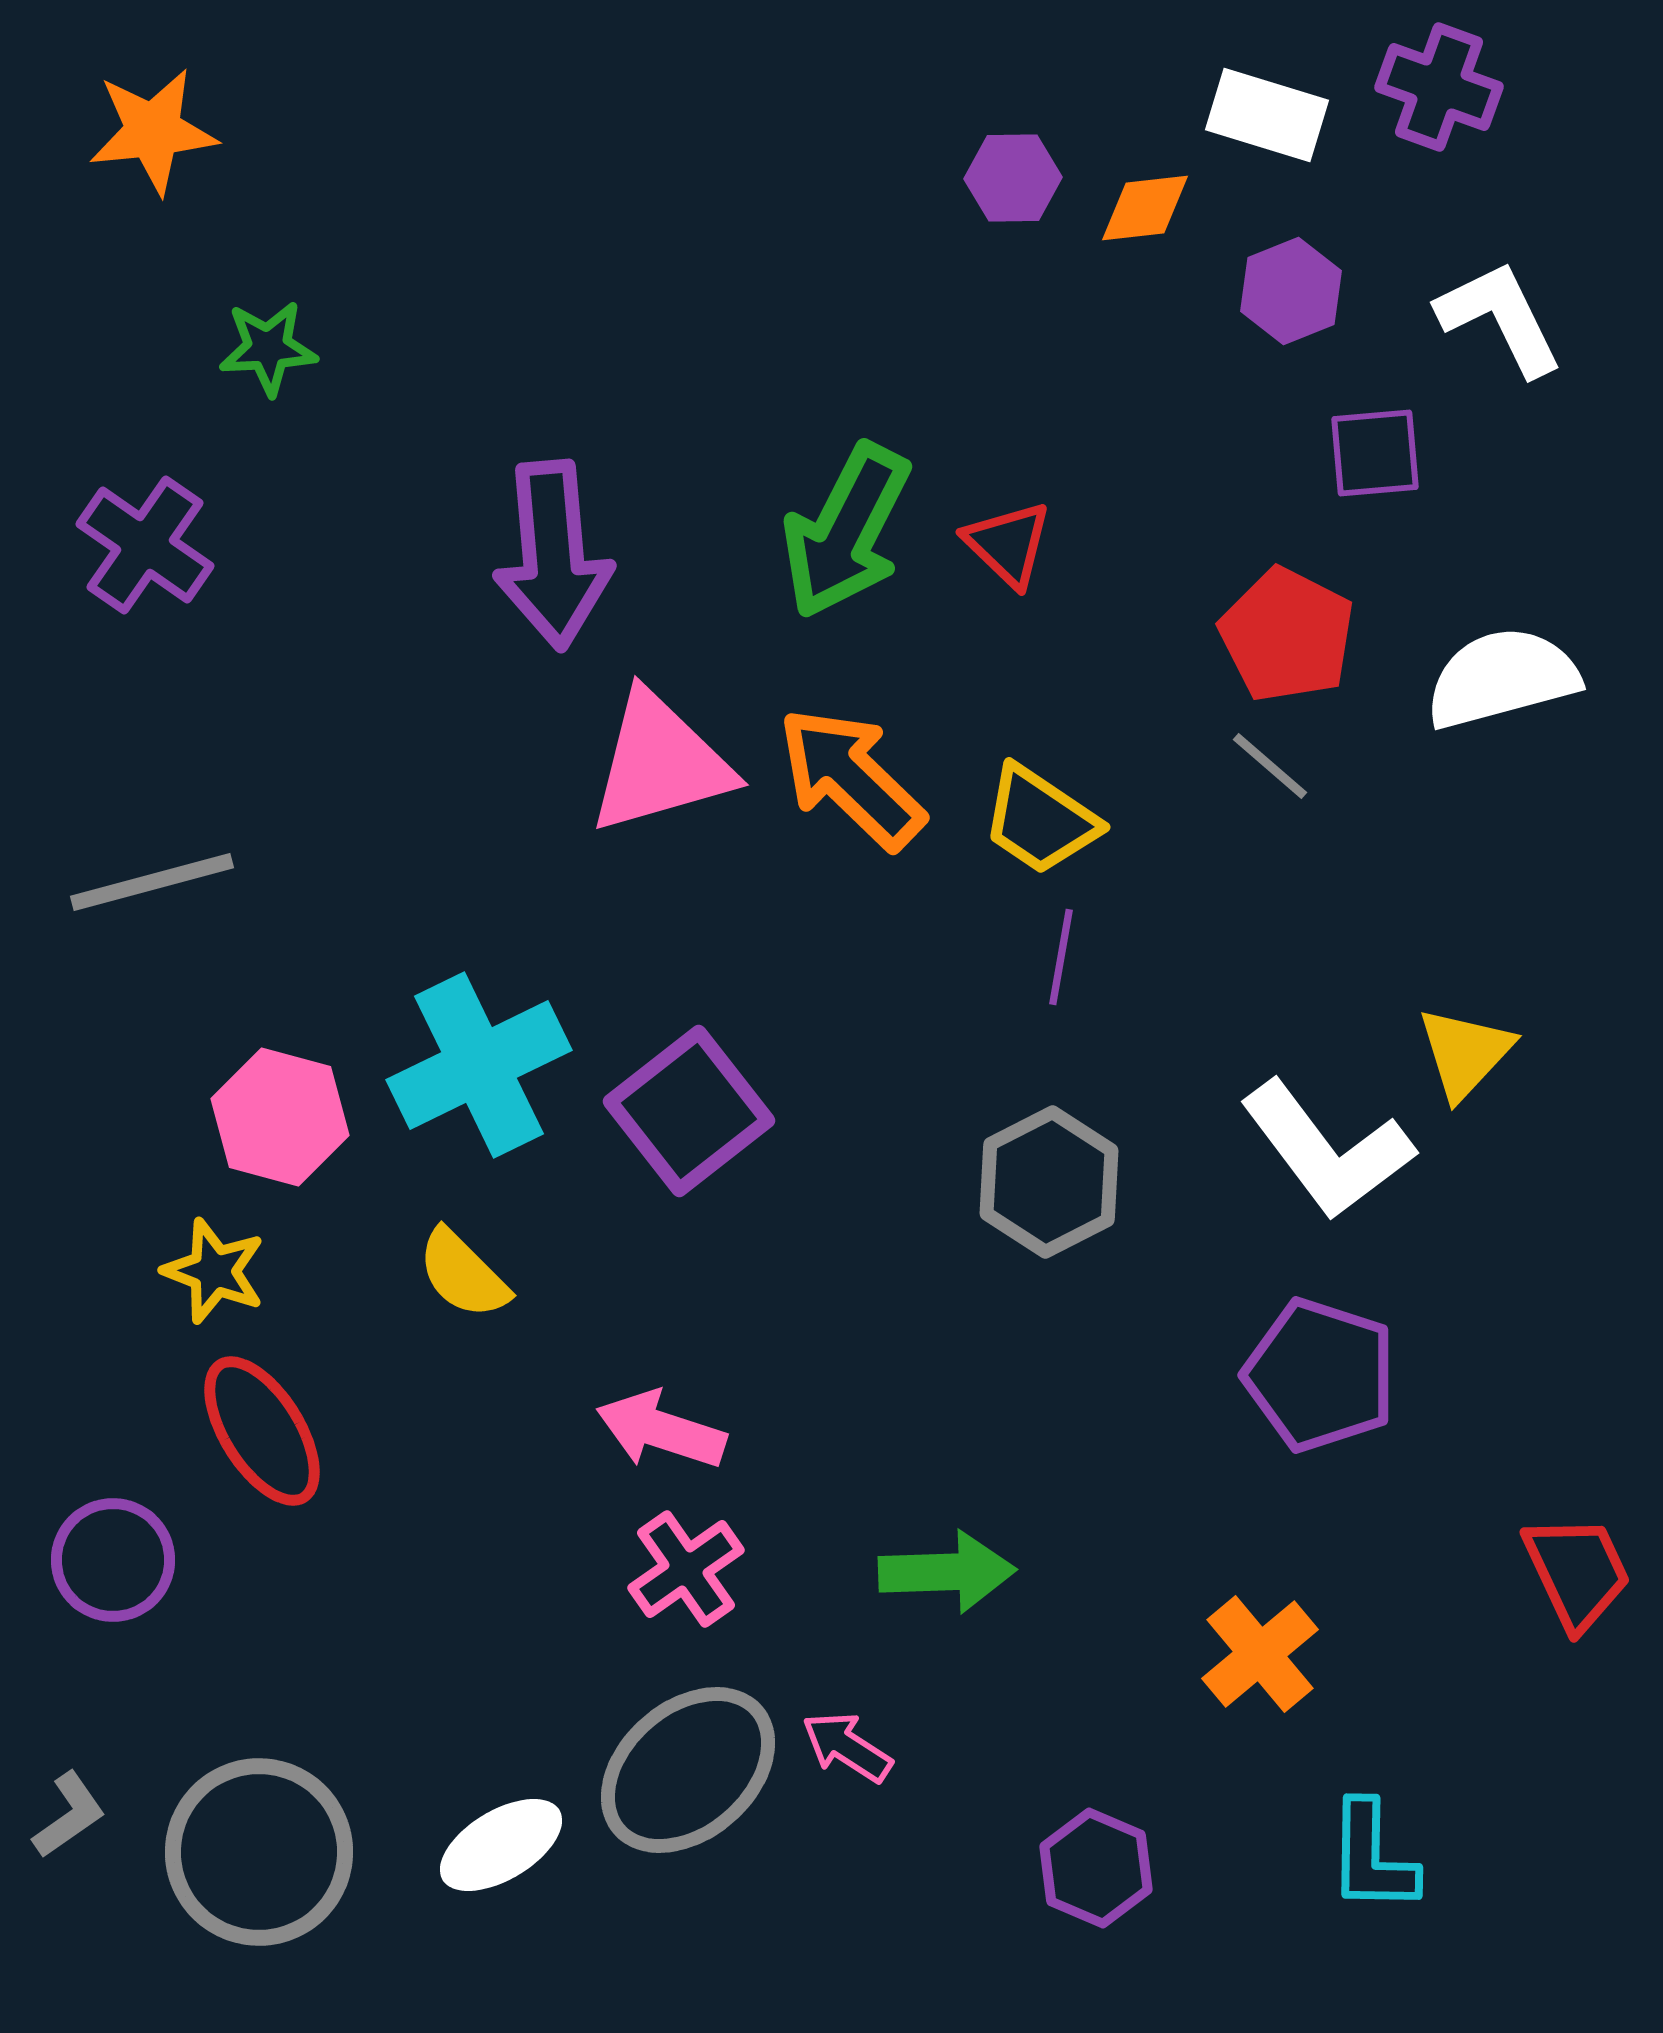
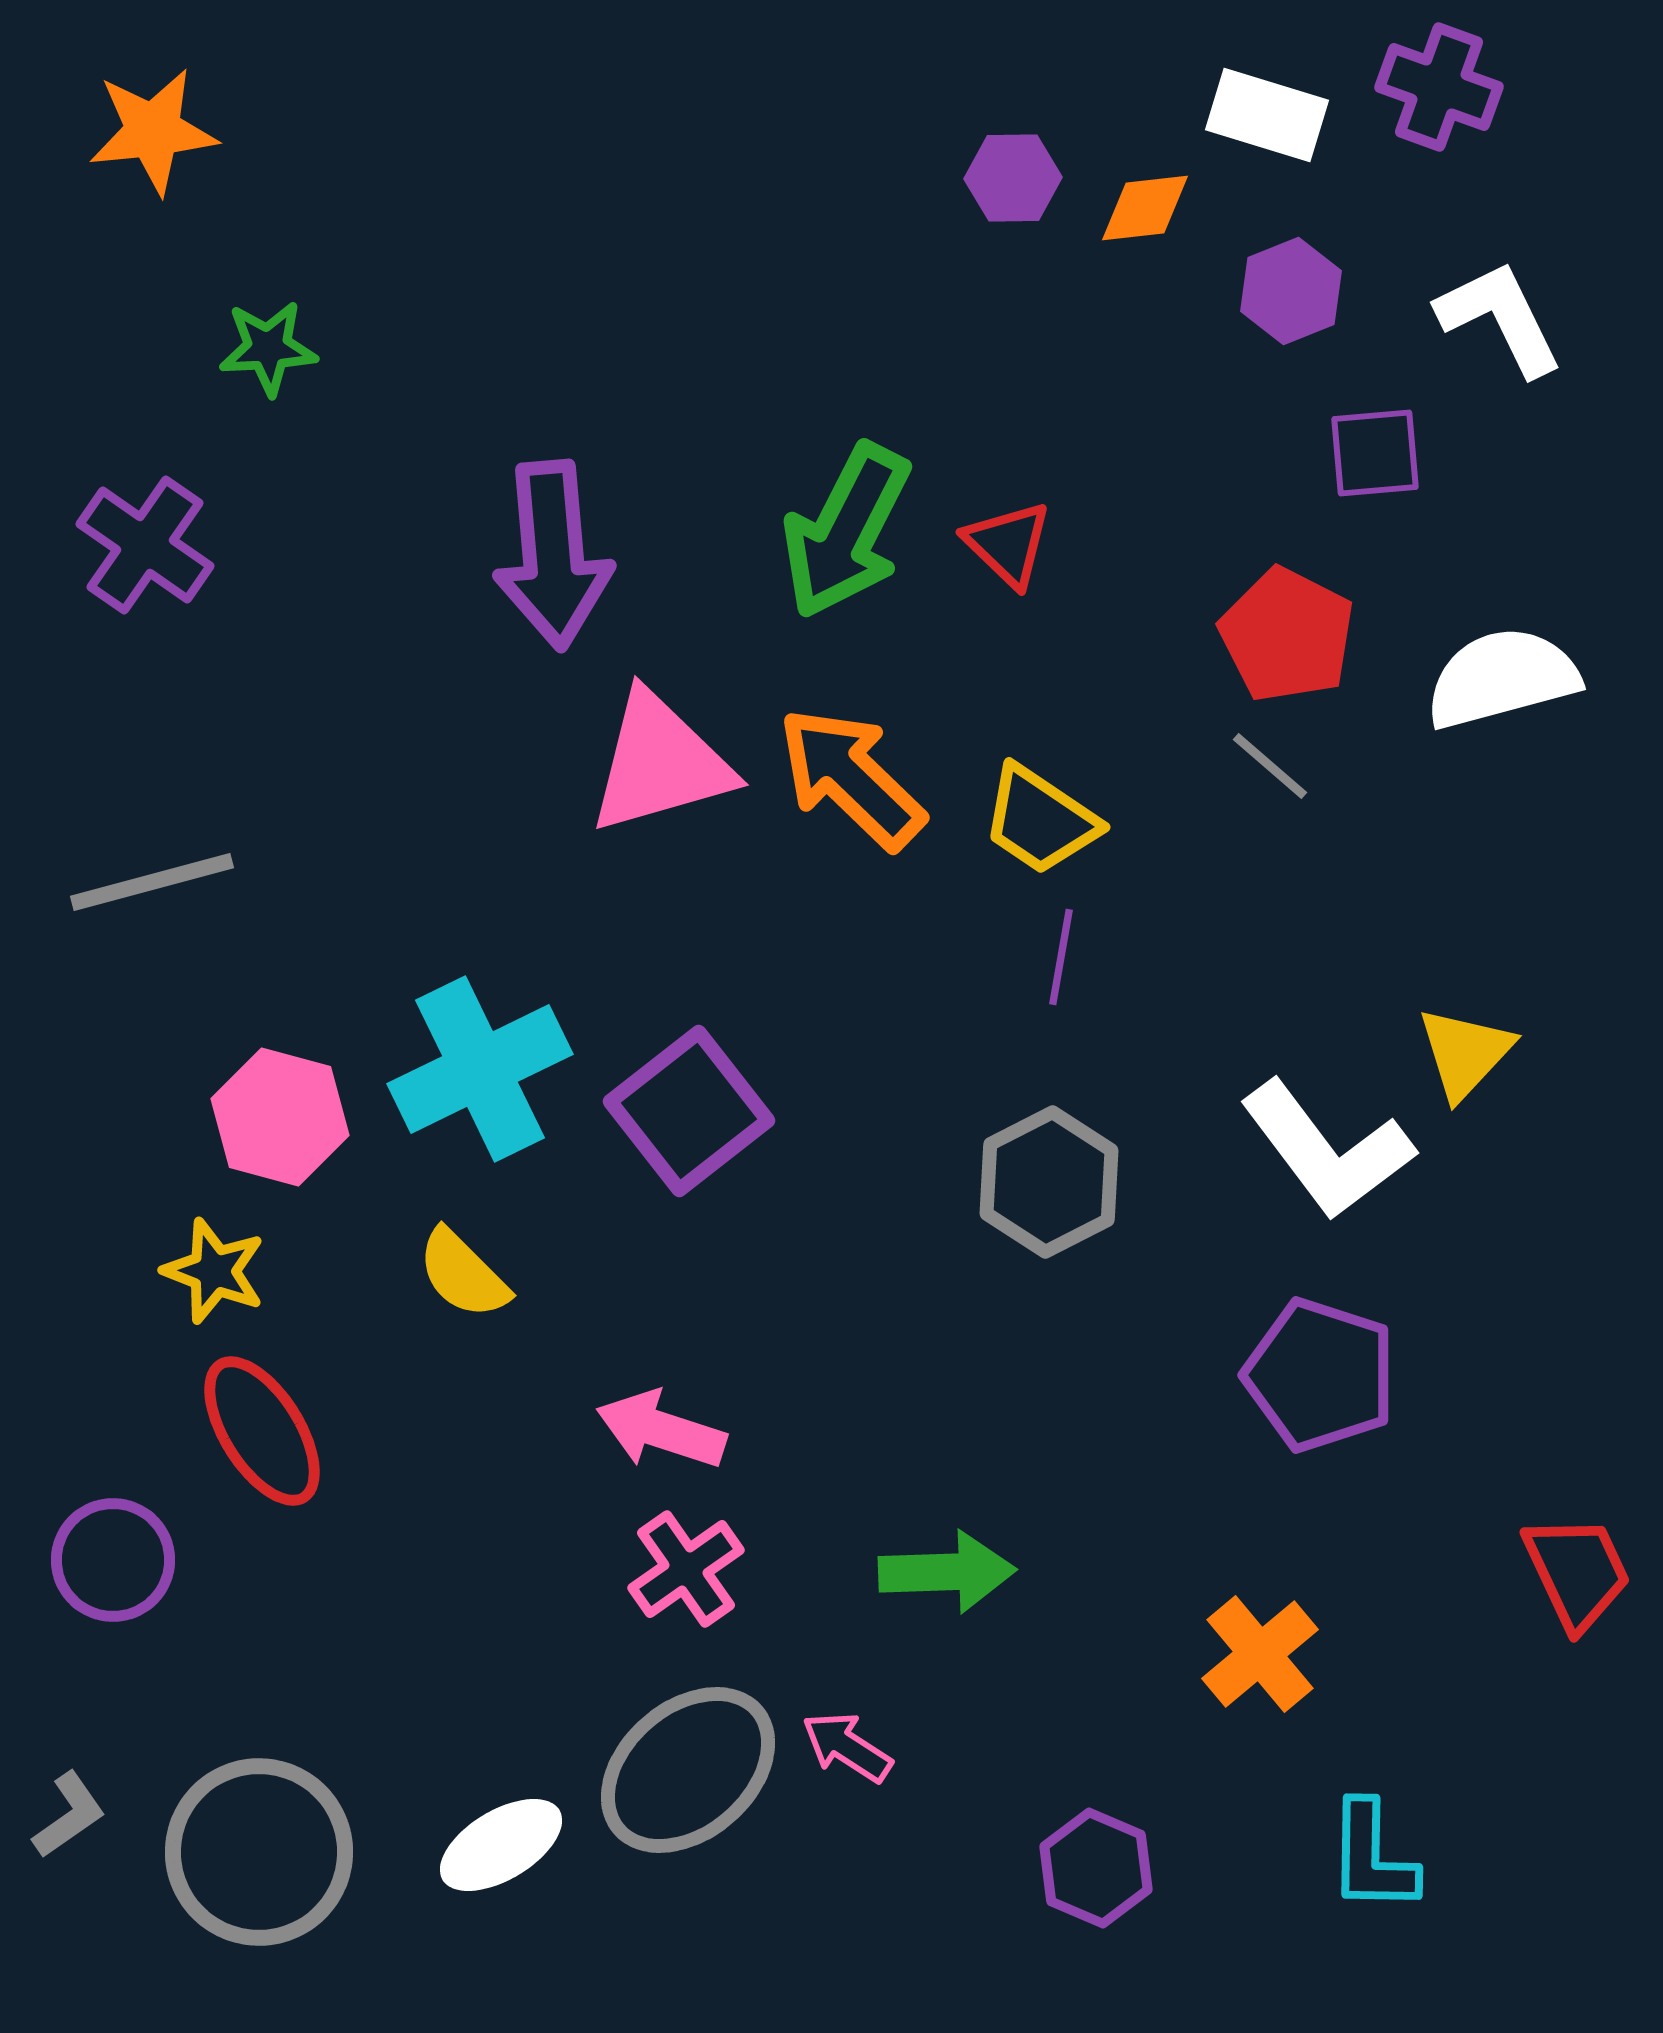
cyan cross at (479, 1065): moved 1 px right, 4 px down
